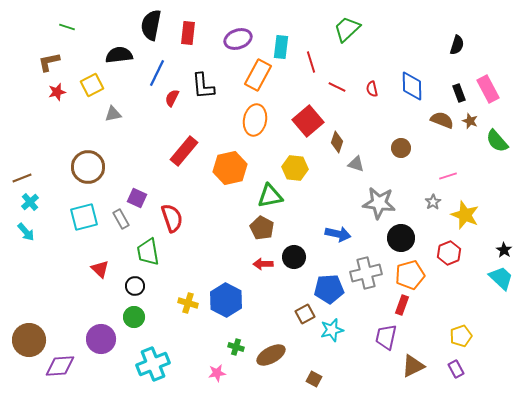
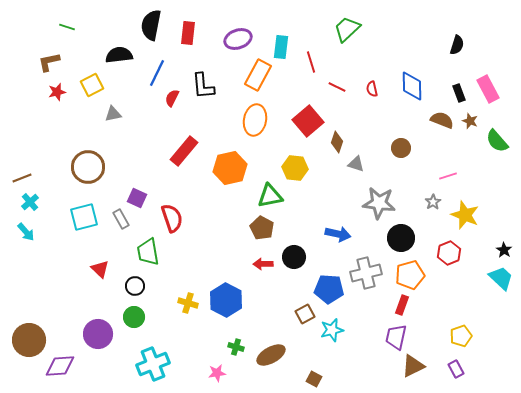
blue pentagon at (329, 289): rotated 8 degrees clockwise
purple trapezoid at (386, 337): moved 10 px right
purple circle at (101, 339): moved 3 px left, 5 px up
